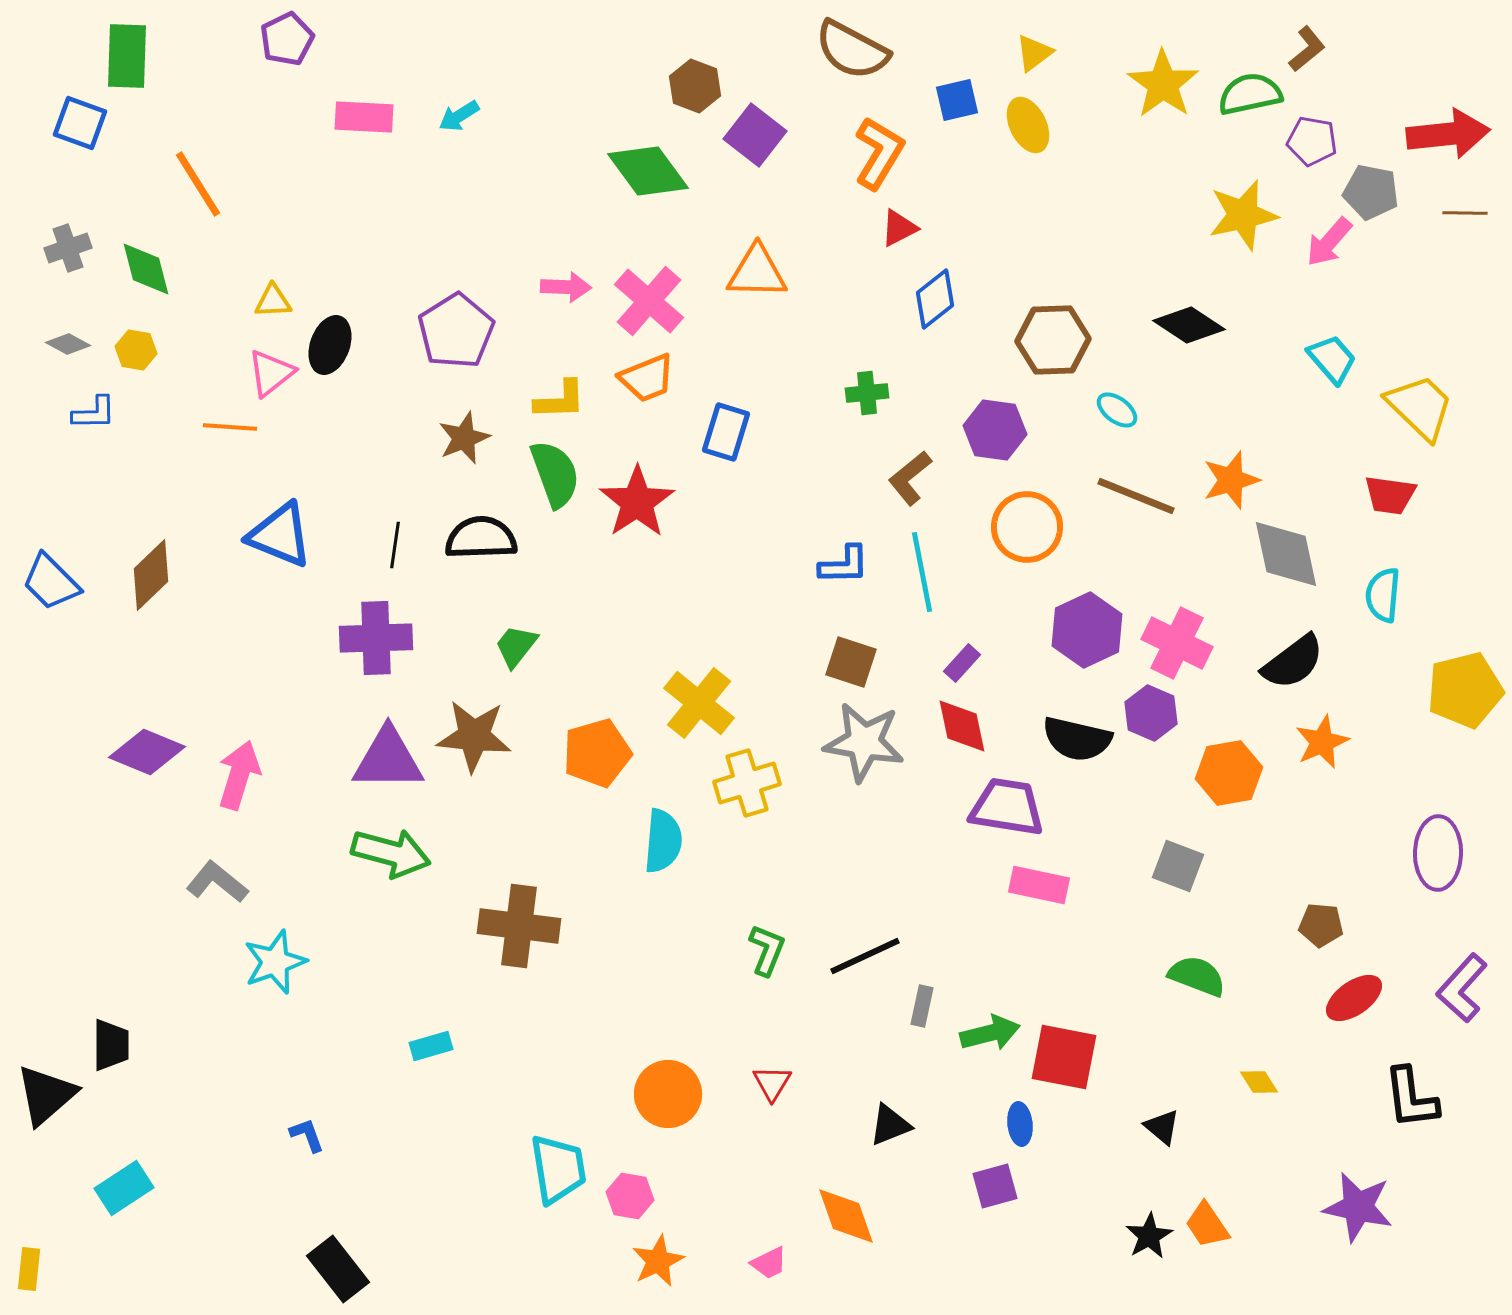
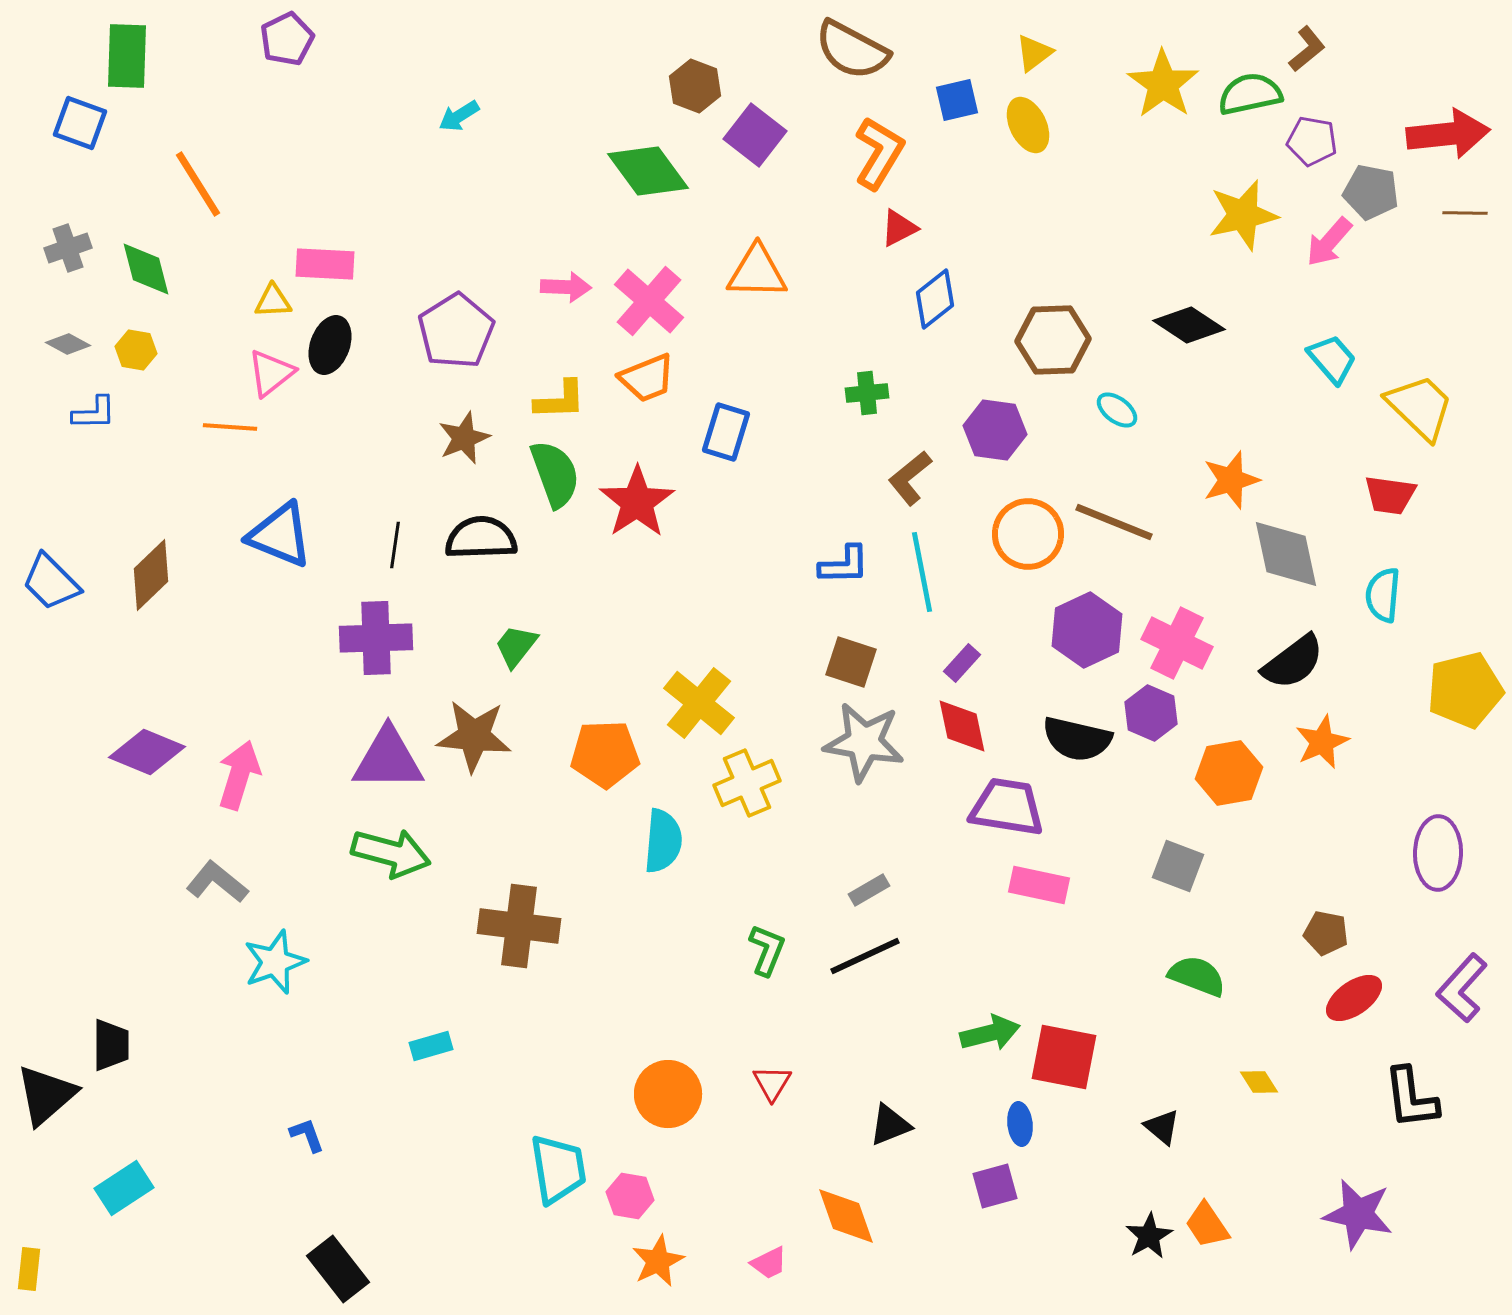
pink rectangle at (364, 117): moved 39 px left, 147 px down
brown line at (1136, 496): moved 22 px left, 26 px down
orange circle at (1027, 527): moved 1 px right, 7 px down
orange pentagon at (597, 753): moved 8 px right, 1 px down; rotated 14 degrees clockwise
yellow cross at (747, 783): rotated 6 degrees counterclockwise
brown pentagon at (1321, 925): moved 5 px right, 8 px down; rotated 6 degrees clockwise
gray rectangle at (922, 1006): moved 53 px left, 116 px up; rotated 48 degrees clockwise
purple star at (1358, 1207): moved 7 px down
